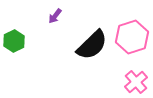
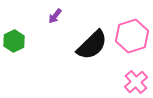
pink hexagon: moved 1 px up
